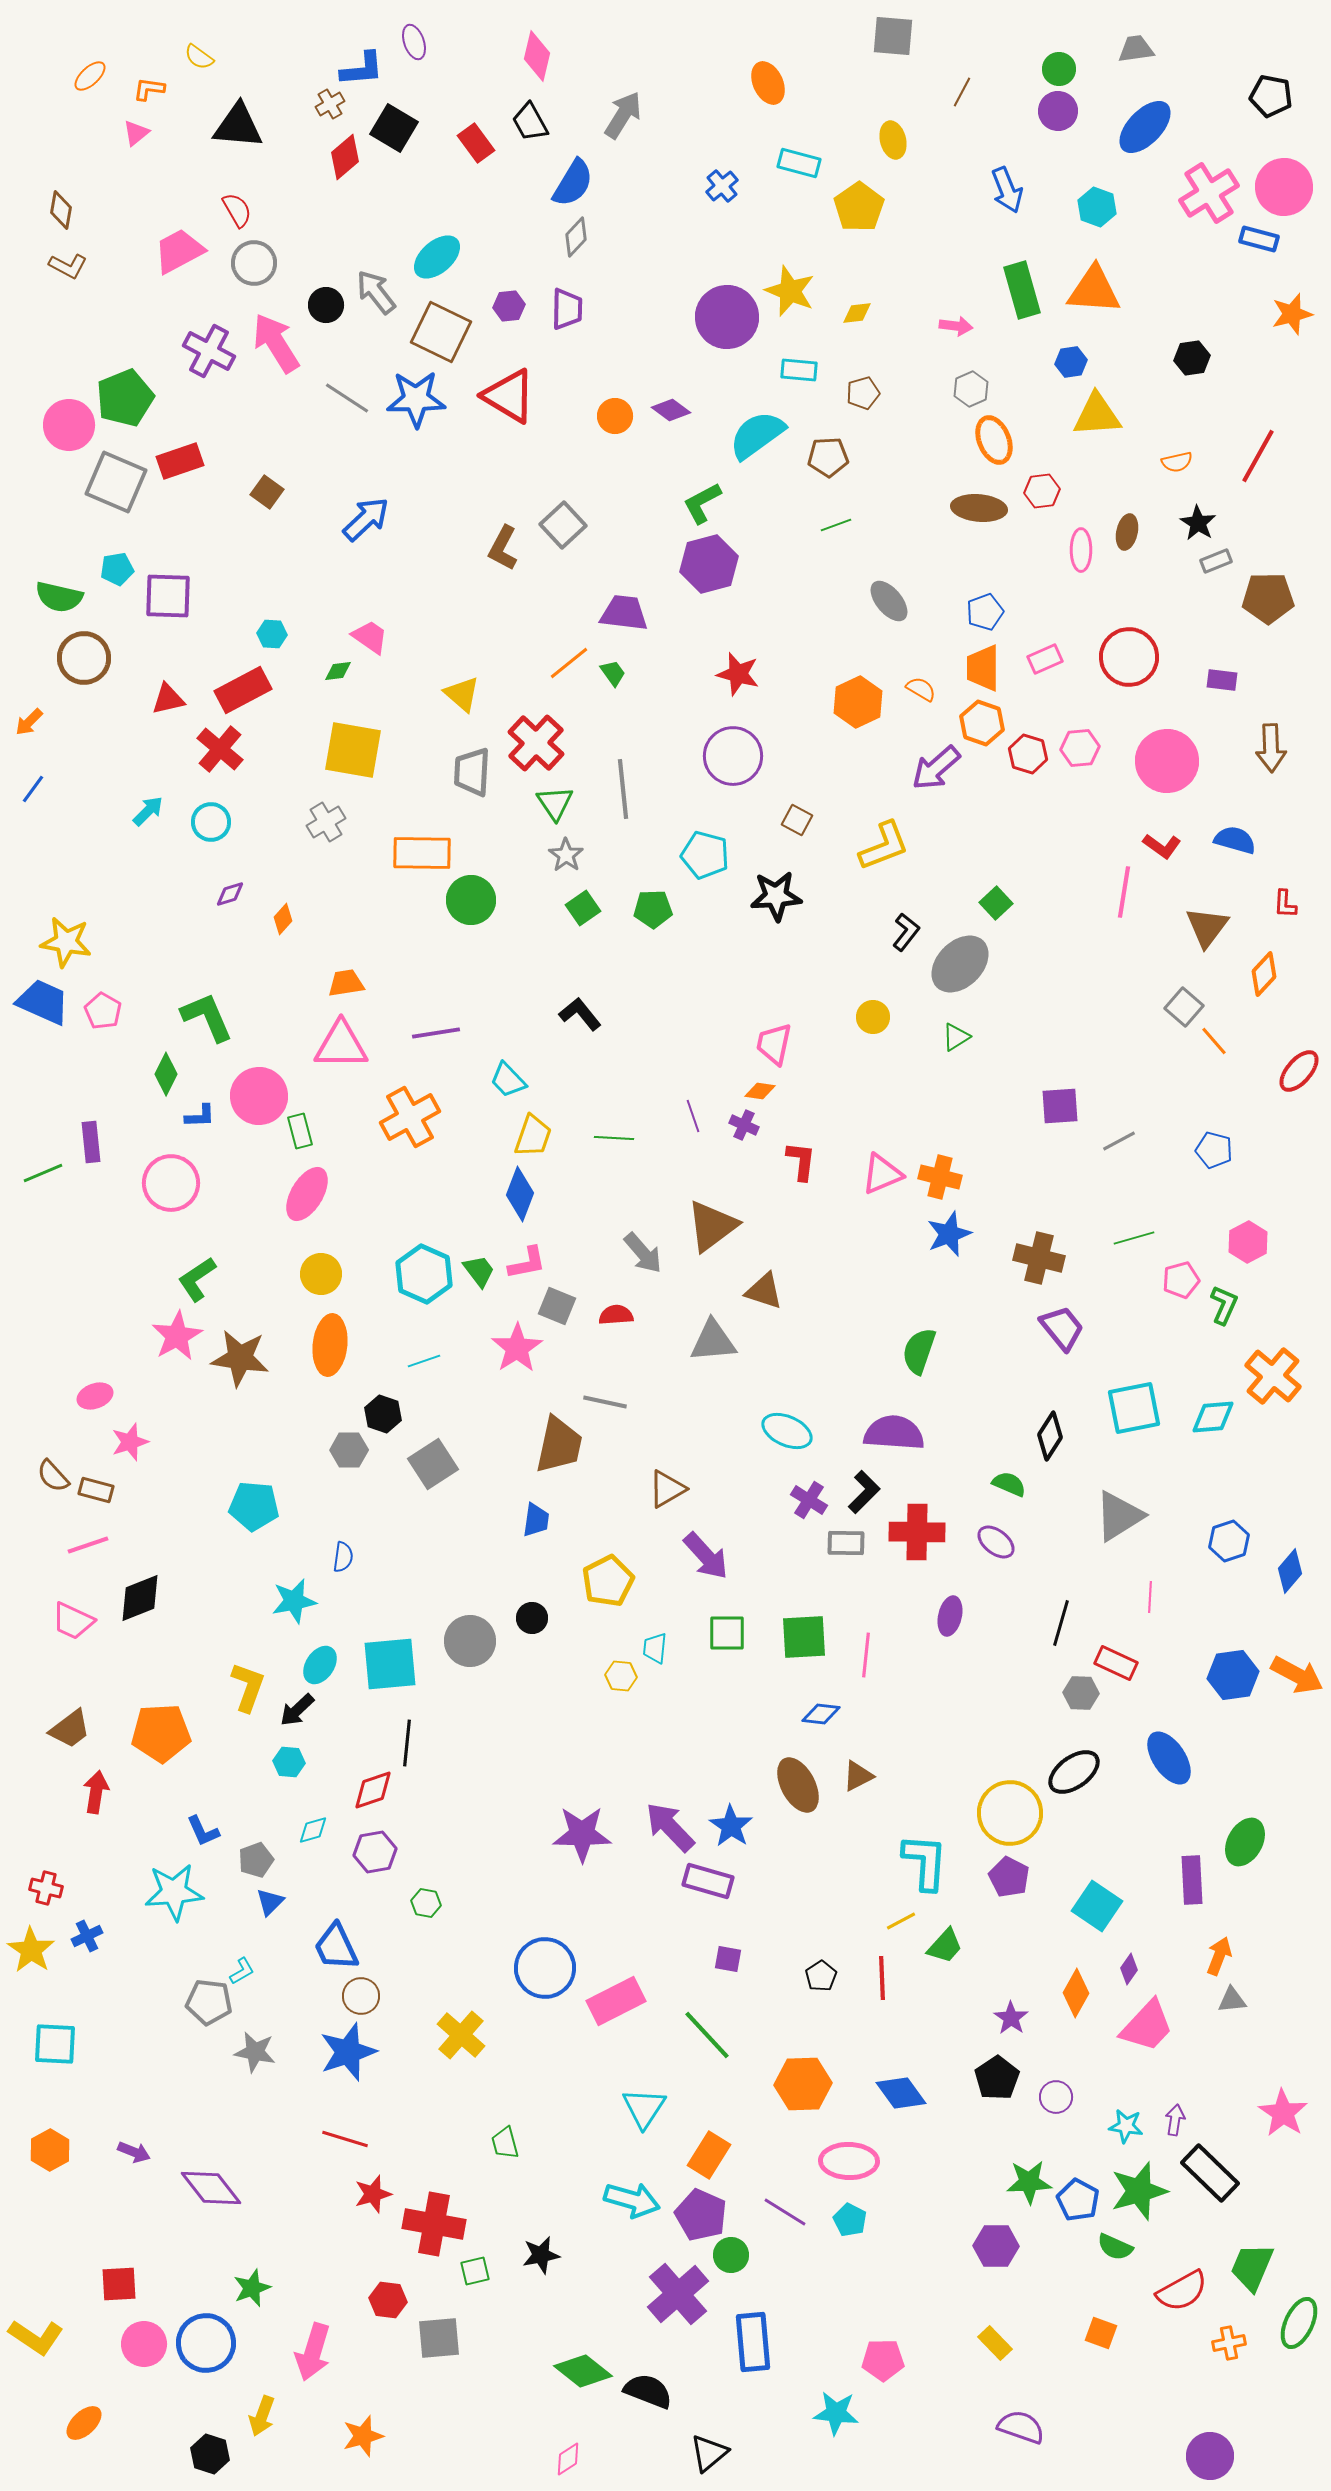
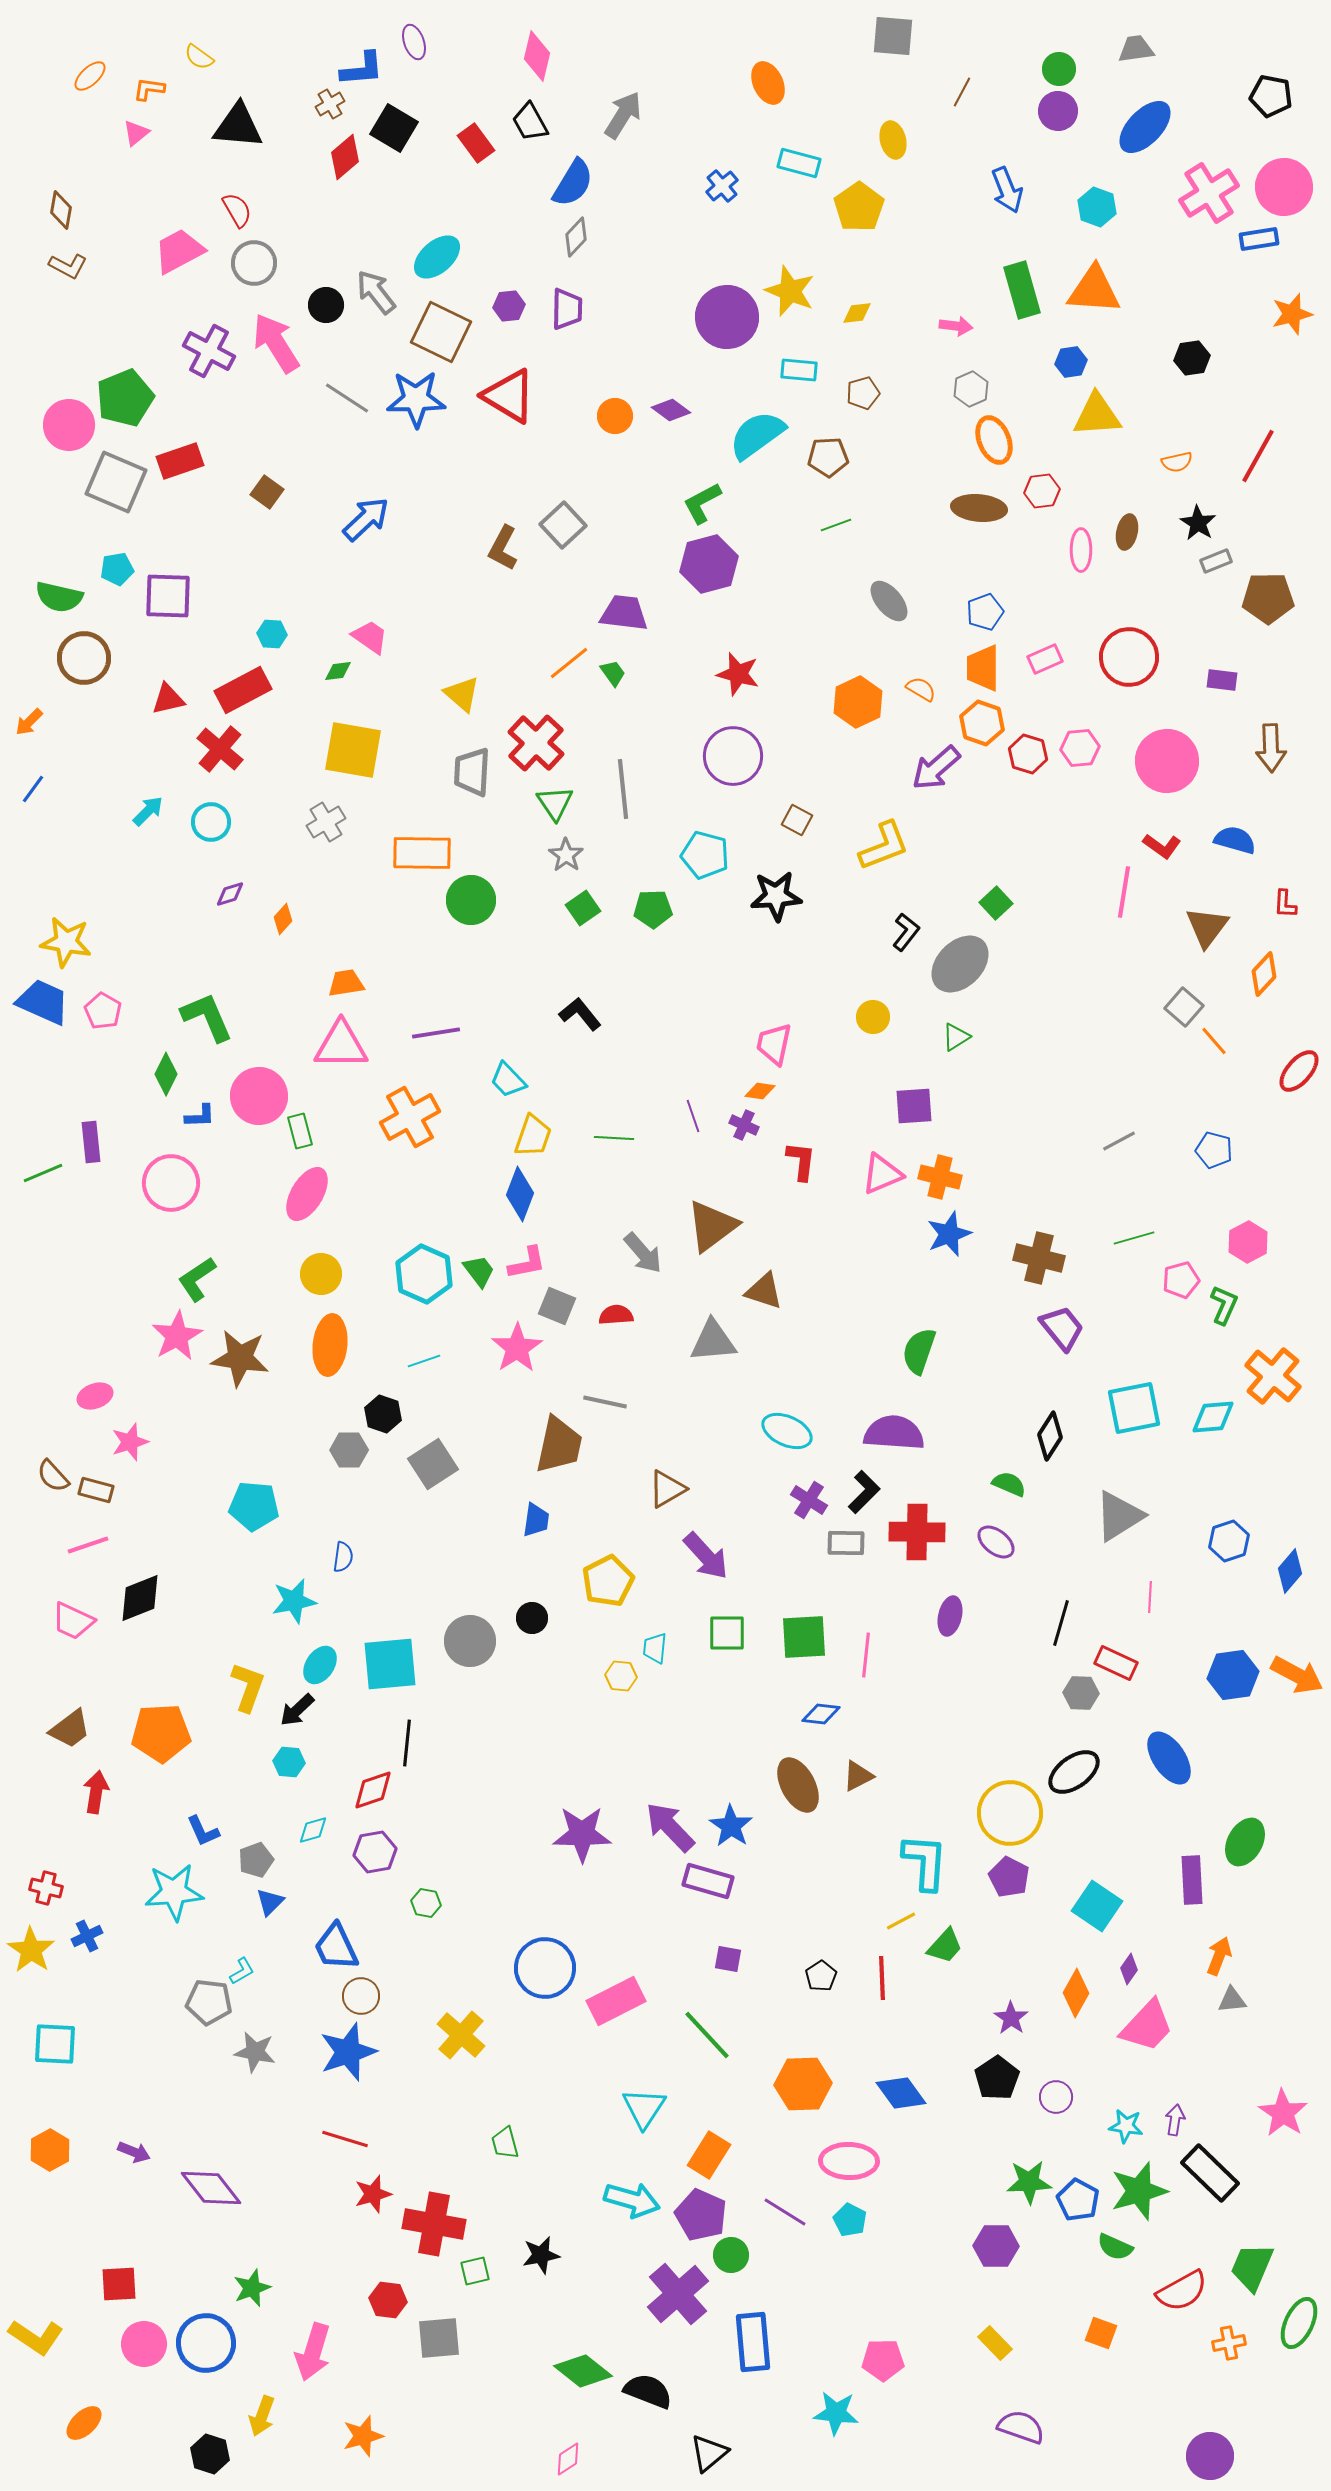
blue rectangle at (1259, 239): rotated 24 degrees counterclockwise
purple square at (1060, 1106): moved 146 px left
